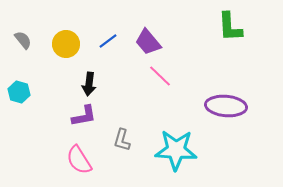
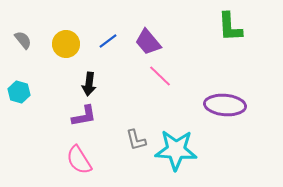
purple ellipse: moved 1 px left, 1 px up
gray L-shape: moved 14 px right; rotated 30 degrees counterclockwise
